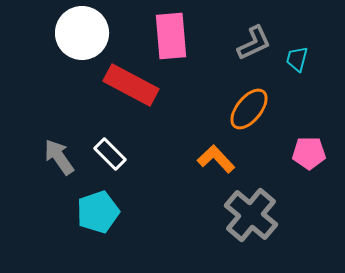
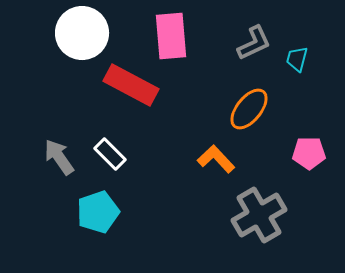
gray cross: moved 8 px right; rotated 20 degrees clockwise
